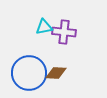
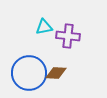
purple cross: moved 4 px right, 4 px down
